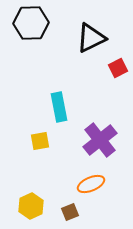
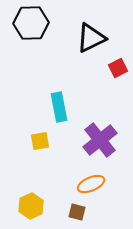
brown square: moved 7 px right; rotated 36 degrees clockwise
